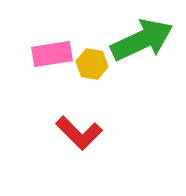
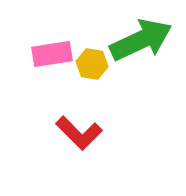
green arrow: moved 1 px left
